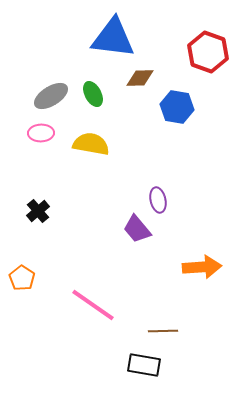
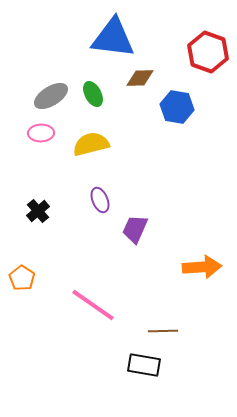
yellow semicircle: rotated 24 degrees counterclockwise
purple ellipse: moved 58 px left; rotated 10 degrees counterclockwise
purple trapezoid: moved 2 px left; rotated 64 degrees clockwise
